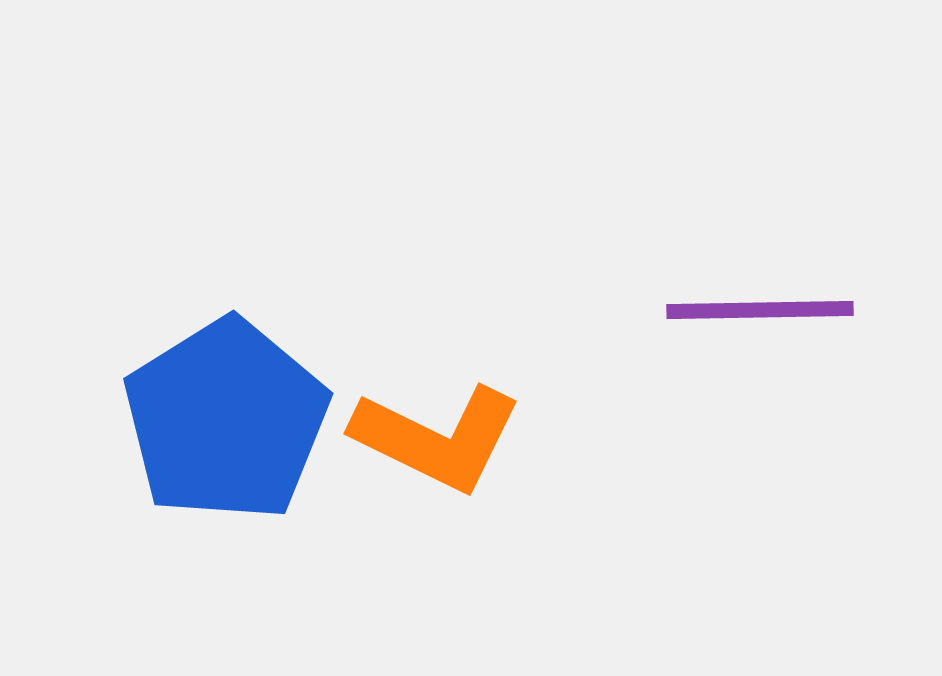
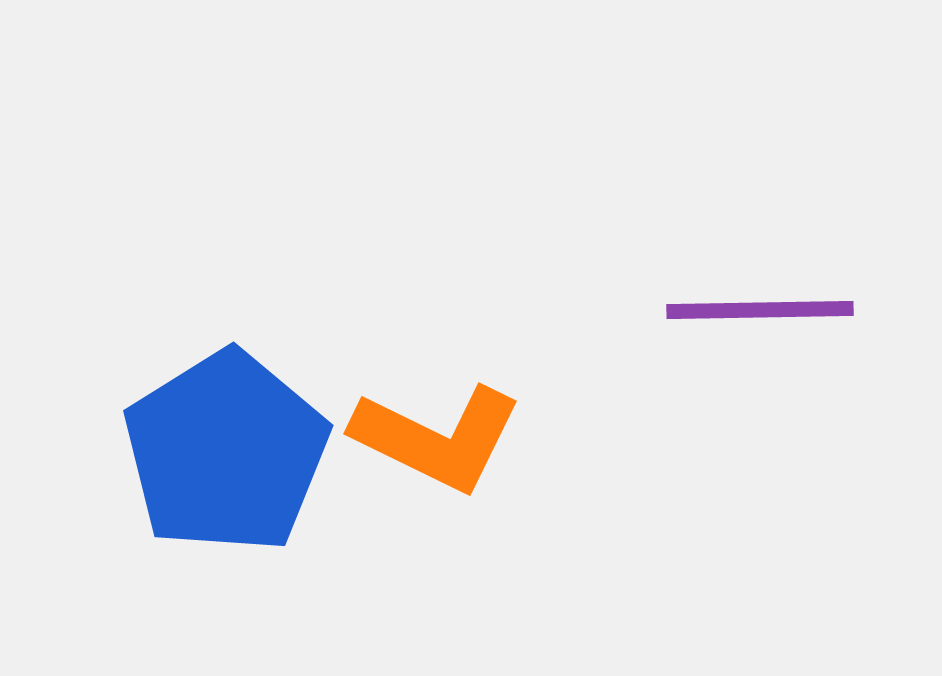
blue pentagon: moved 32 px down
